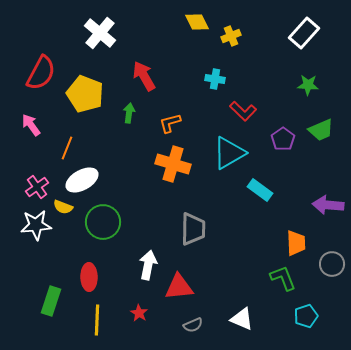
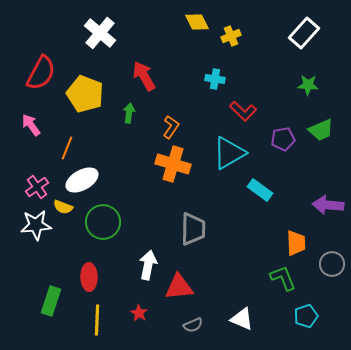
orange L-shape: moved 1 px right, 4 px down; rotated 140 degrees clockwise
purple pentagon: rotated 25 degrees clockwise
